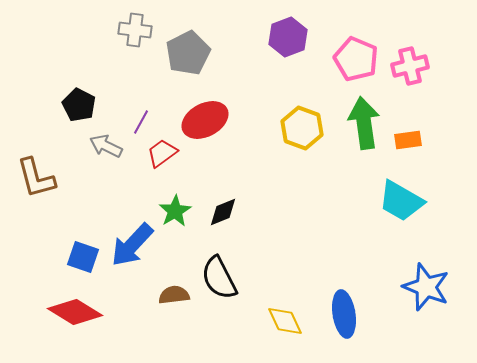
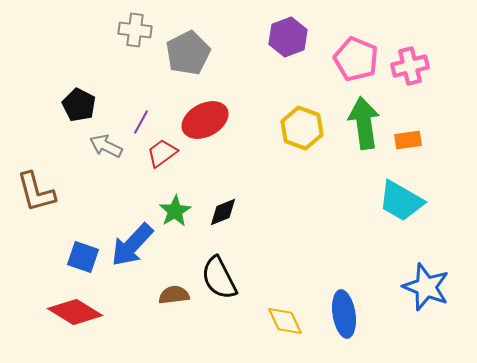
brown L-shape: moved 14 px down
